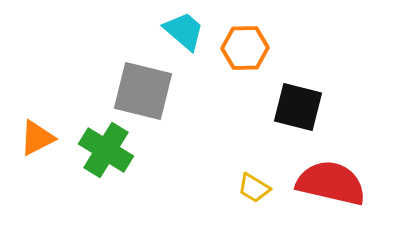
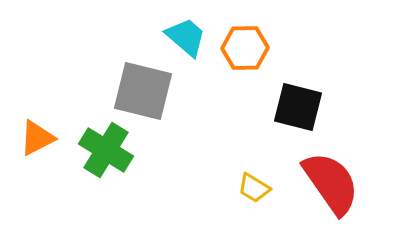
cyan trapezoid: moved 2 px right, 6 px down
red semicircle: rotated 42 degrees clockwise
